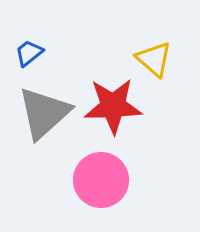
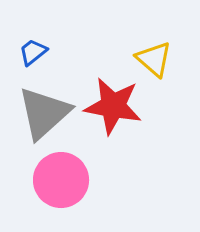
blue trapezoid: moved 4 px right, 1 px up
red star: rotated 12 degrees clockwise
pink circle: moved 40 px left
